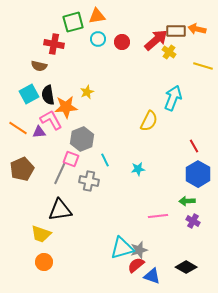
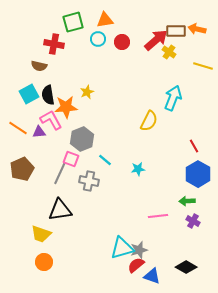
orange triangle: moved 8 px right, 4 px down
cyan line: rotated 24 degrees counterclockwise
